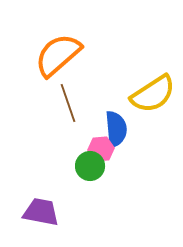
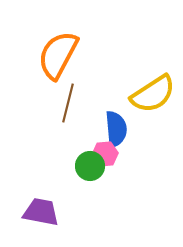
orange semicircle: rotated 21 degrees counterclockwise
brown line: rotated 33 degrees clockwise
pink hexagon: moved 4 px right, 5 px down
